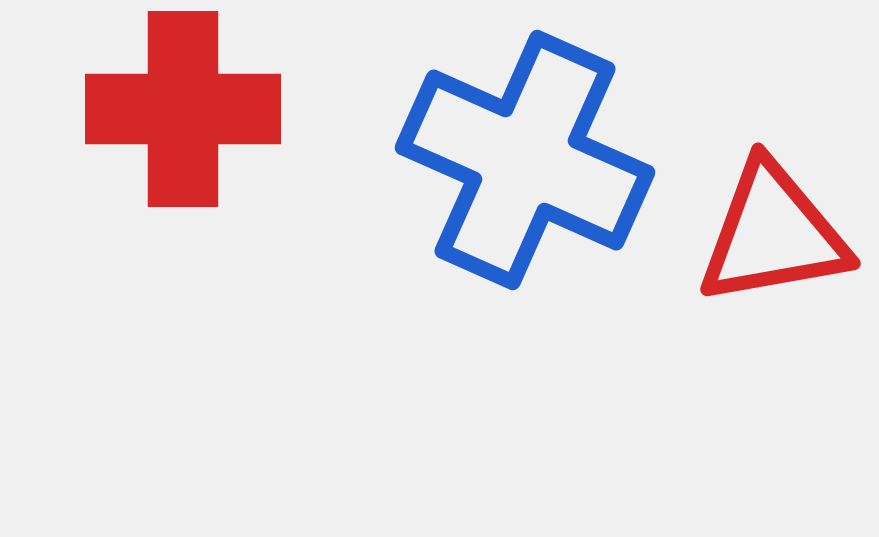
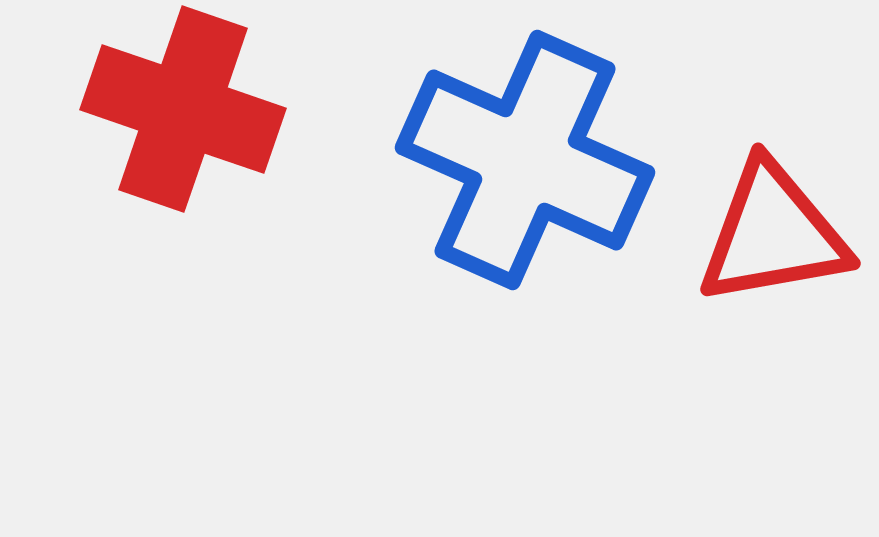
red cross: rotated 19 degrees clockwise
